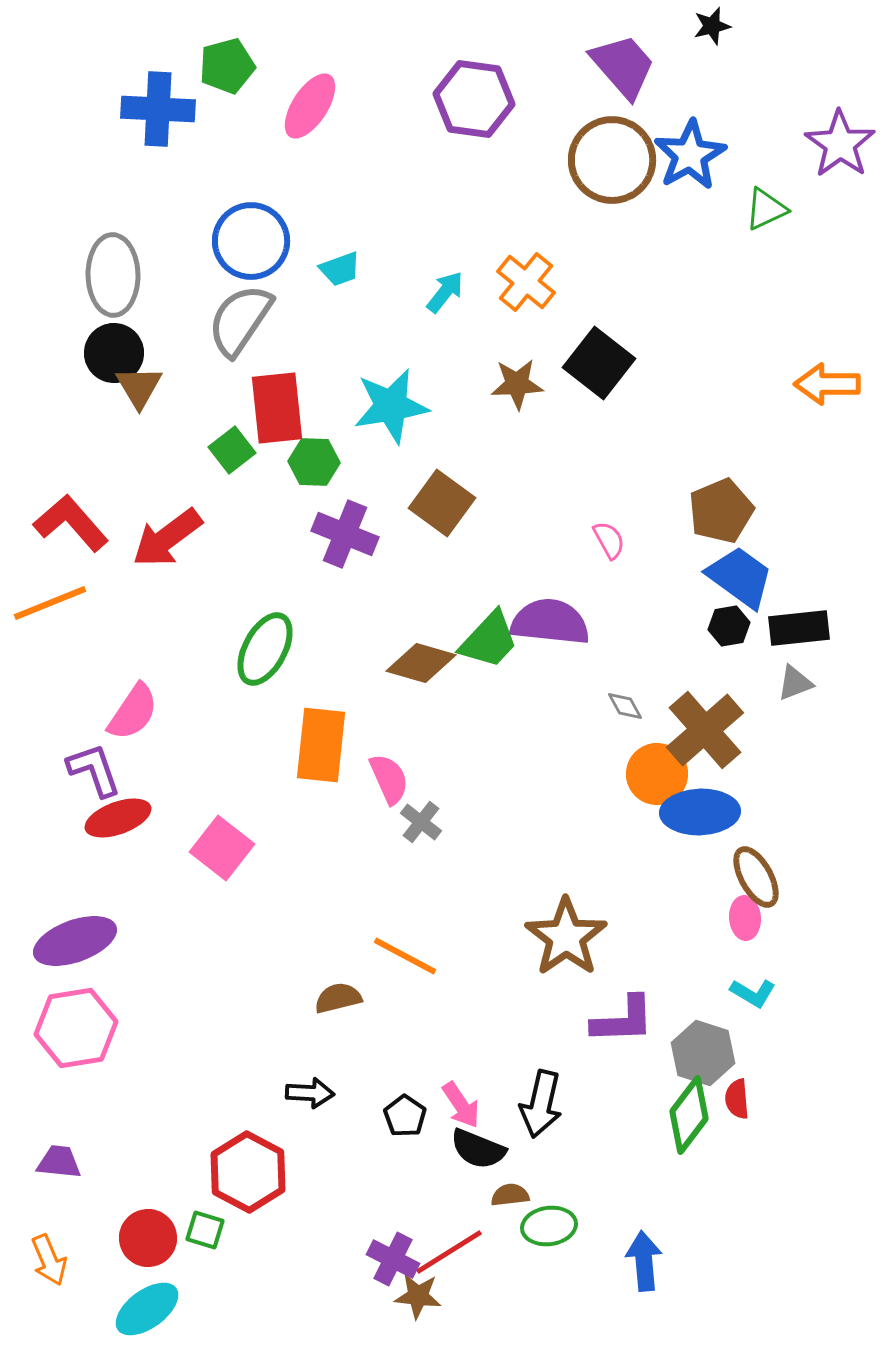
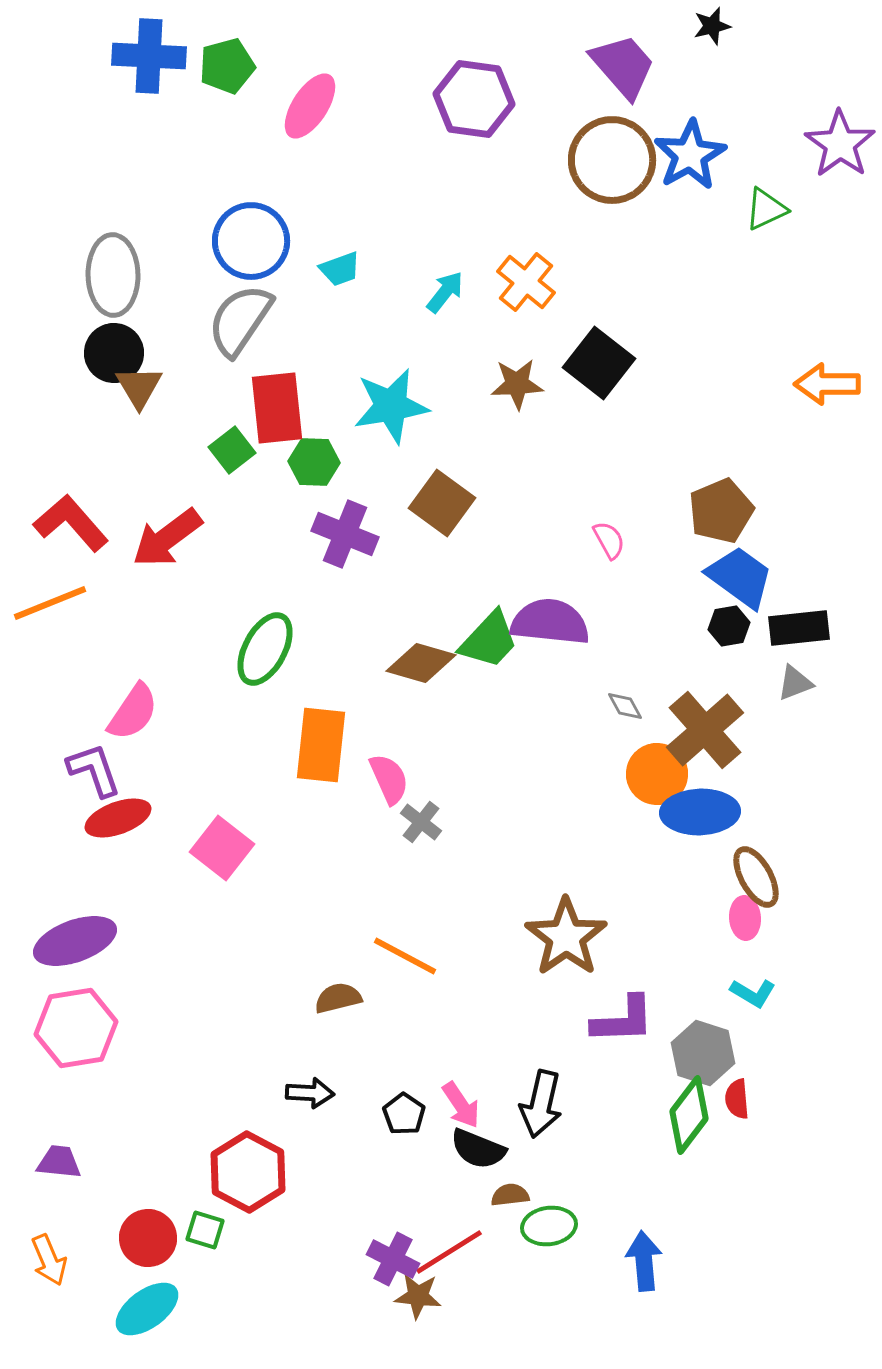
blue cross at (158, 109): moved 9 px left, 53 px up
black pentagon at (405, 1116): moved 1 px left, 2 px up
